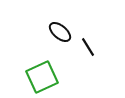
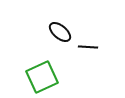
black line: rotated 54 degrees counterclockwise
